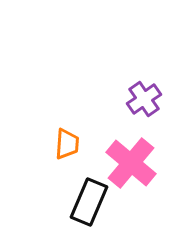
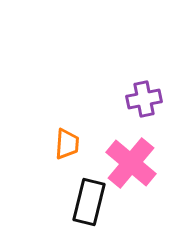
purple cross: rotated 24 degrees clockwise
black rectangle: rotated 9 degrees counterclockwise
